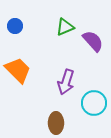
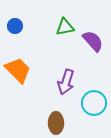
green triangle: rotated 12 degrees clockwise
